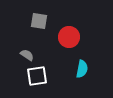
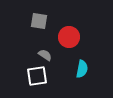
gray semicircle: moved 18 px right
